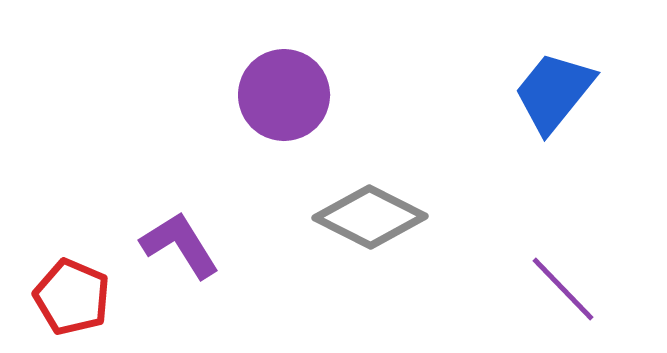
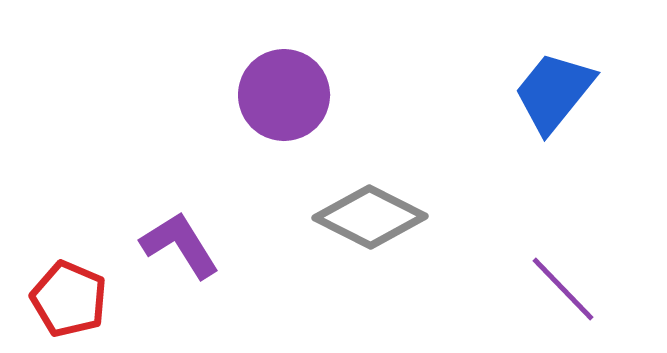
red pentagon: moved 3 px left, 2 px down
